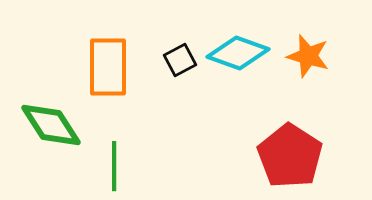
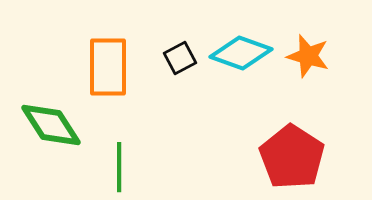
cyan diamond: moved 3 px right
black square: moved 2 px up
red pentagon: moved 2 px right, 1 px down
green line: moved 5 px right, 1 px down
